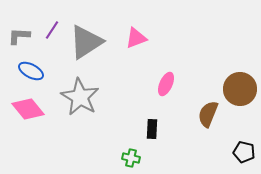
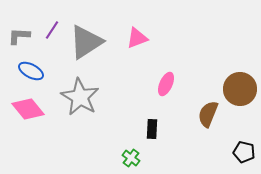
pink triangle: moved 1 px right
green cross: rotated 24 degrees clockwise
